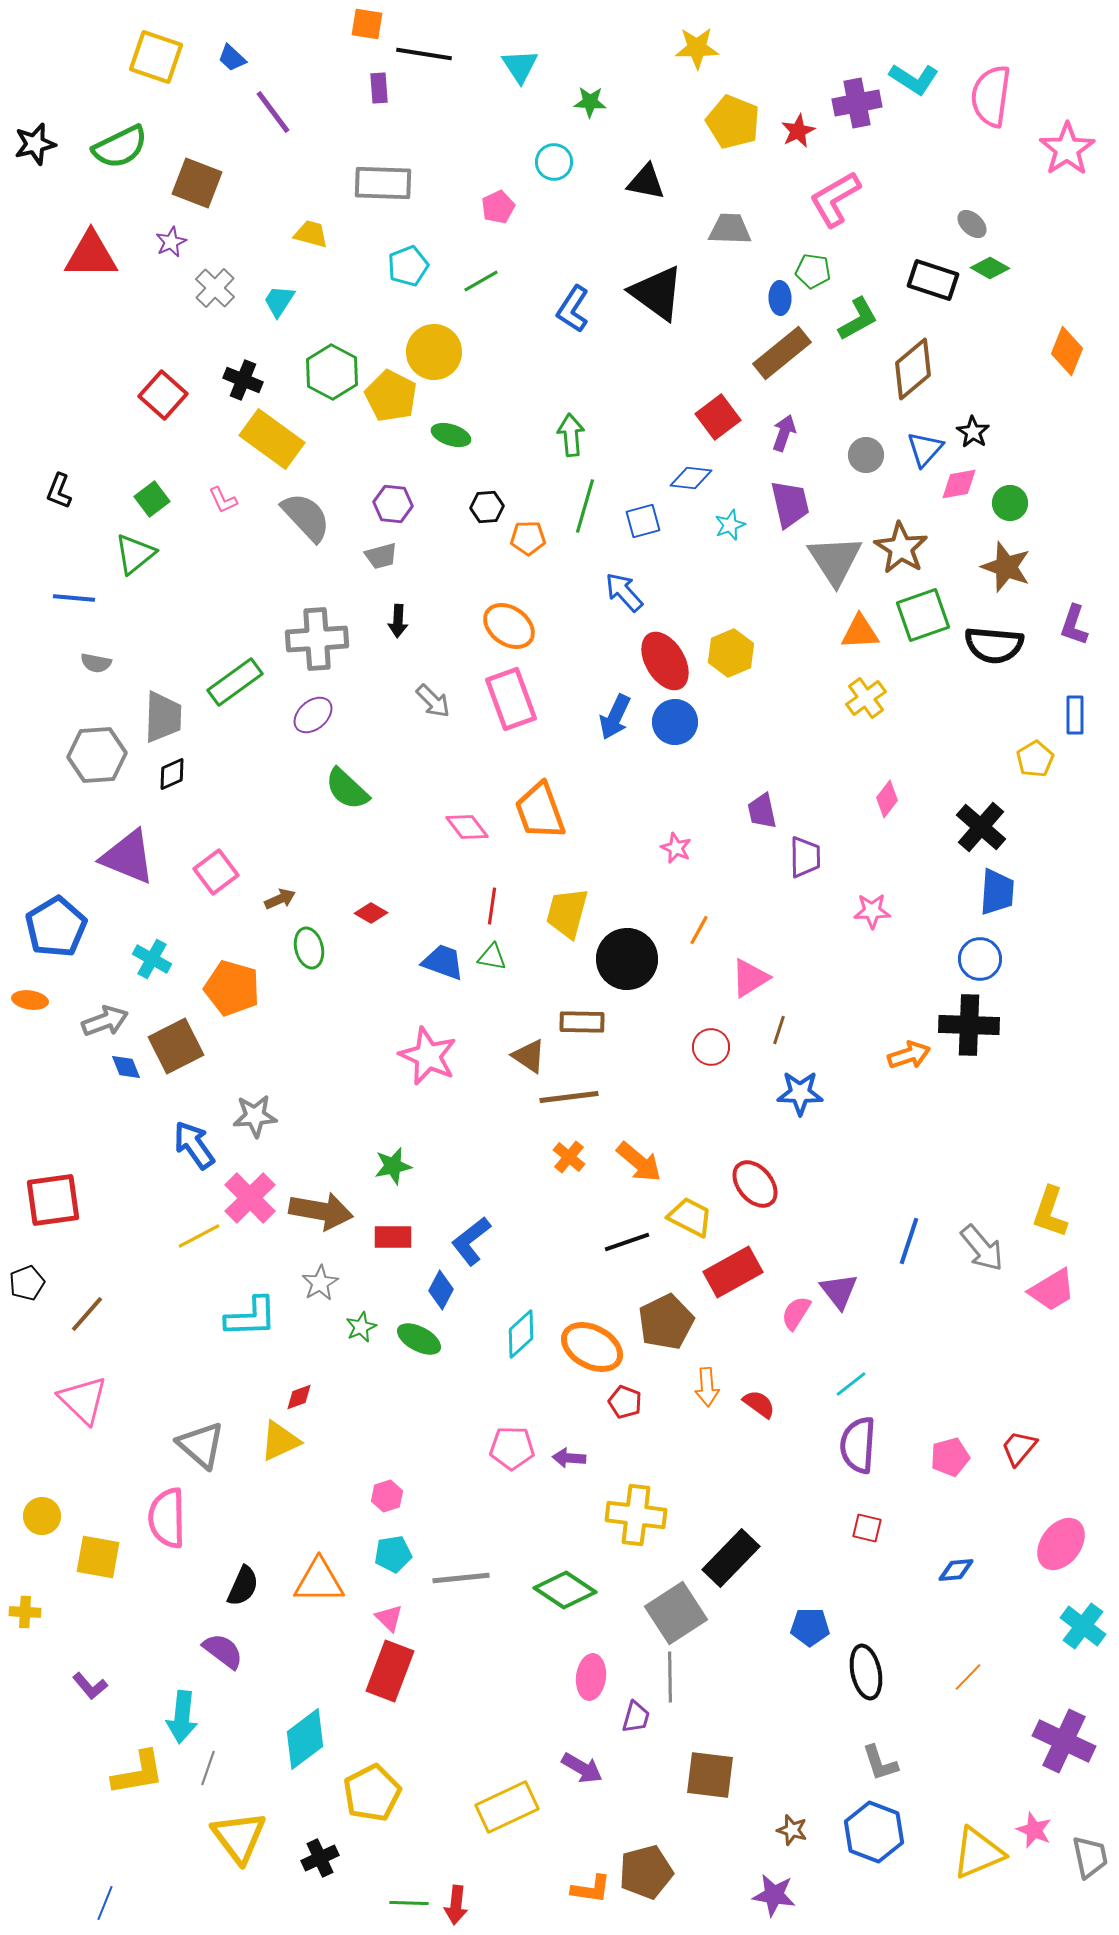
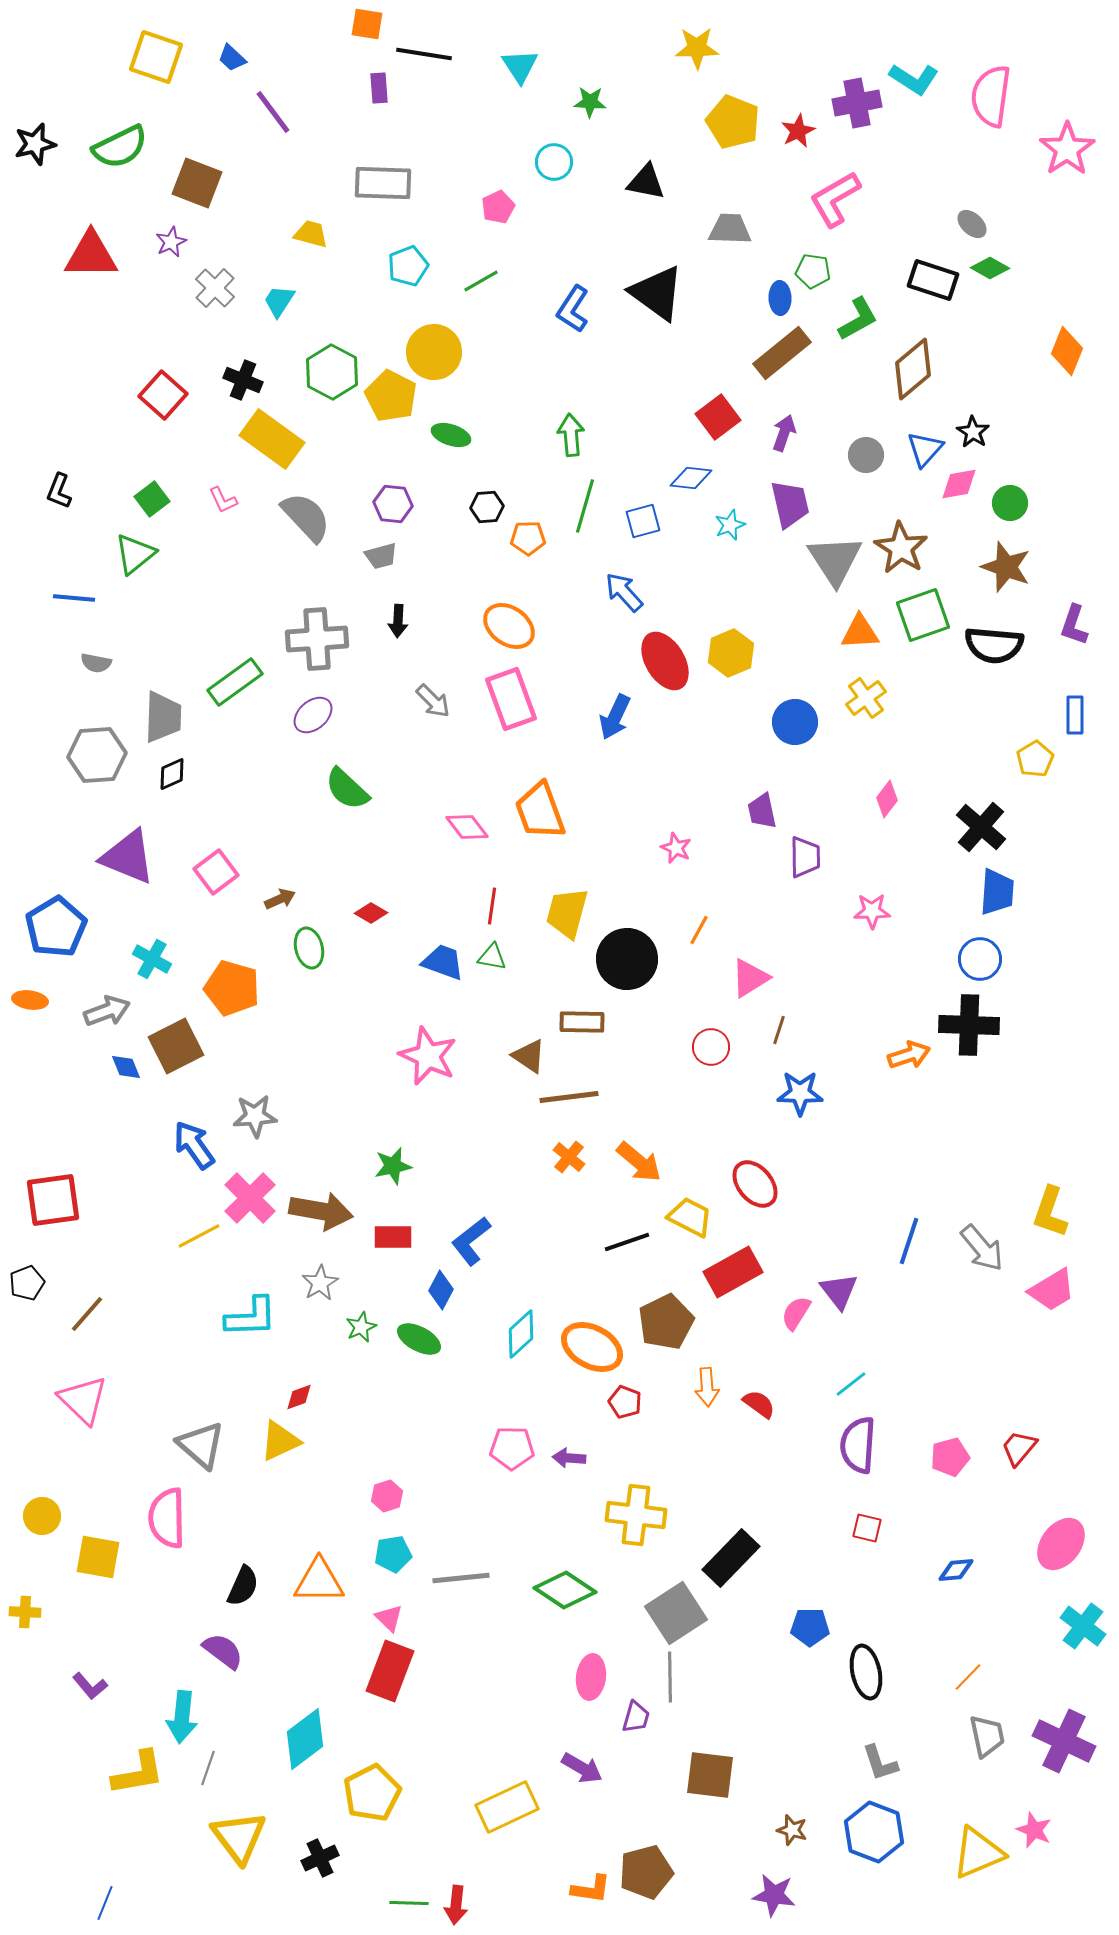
blue circle at (675, 722): moved 120 px right
gray arrow at (105, 1021): moved 2 px right, 10 px up
gray trapezoid at (1090, 1857): moved 103 px left, 121 px up
